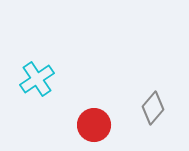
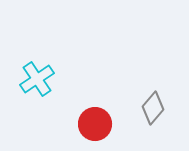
red circle: moved 1 px right, 1 px up
